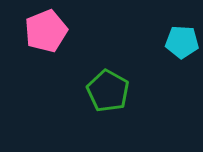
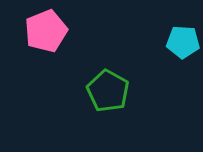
cyan pentagon: moved 1 px right
